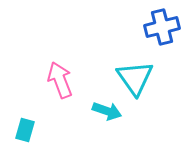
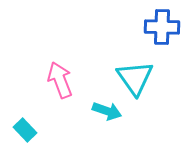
blue cross: rotated 16 degrees clockwise
cyan rectangle: rotated 60 degrees counterclockwise
